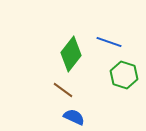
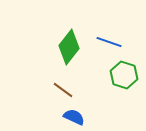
green diamond: moved 2 px left, 7 px up
